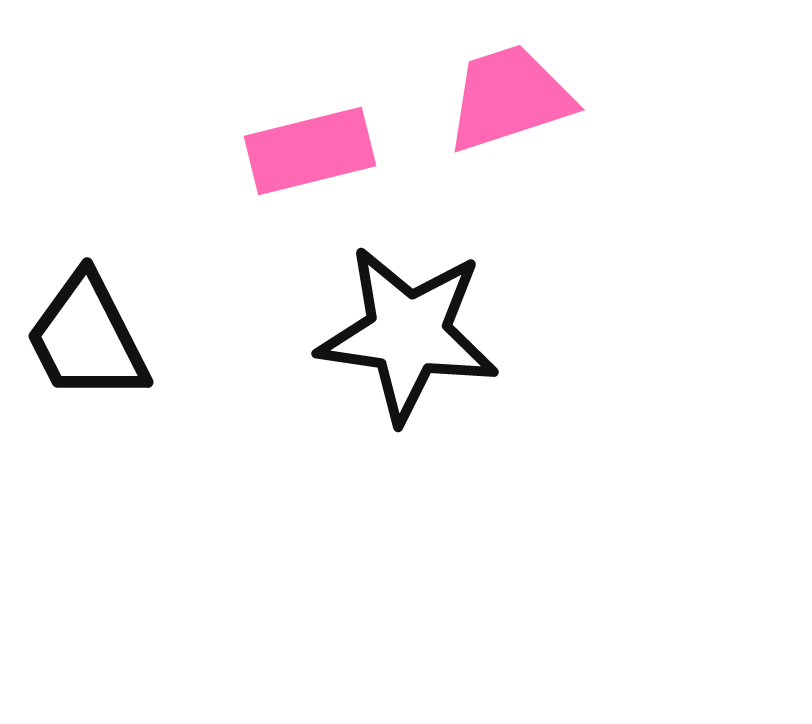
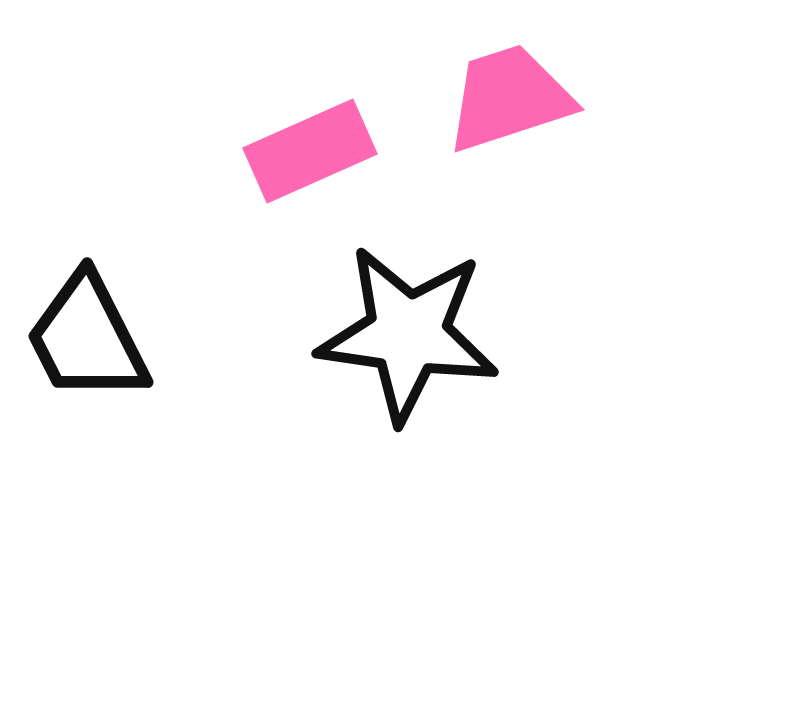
pink rectangle: rotated 10 degrees counterclockwise
